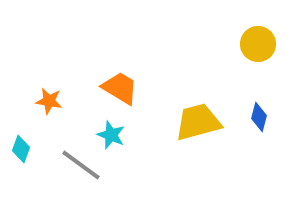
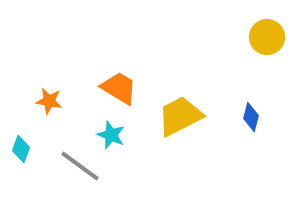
yellow circle: moved 9 px right, 7 px up
orange trapezoid: moved 1 px left
blue diamond: moved 8 px left
yellow trapezoid: moved 18 px left, 6 px up; rotated 12 degrees counterclockwise
gray line: moved 1 px left, 1 px down
